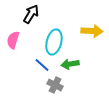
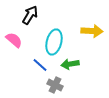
black arrow: moved 1 px left, 1 px down
pink semicircle: moved 1 px right; rotated 114 degrees clockwise
blue line: moved 2 px left
